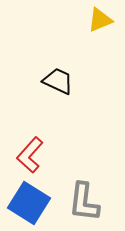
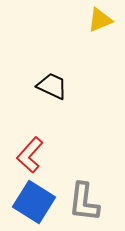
black trapezoid: moved 6 px left, 5 px down
blue square: moved 5 px right, 1 px up
